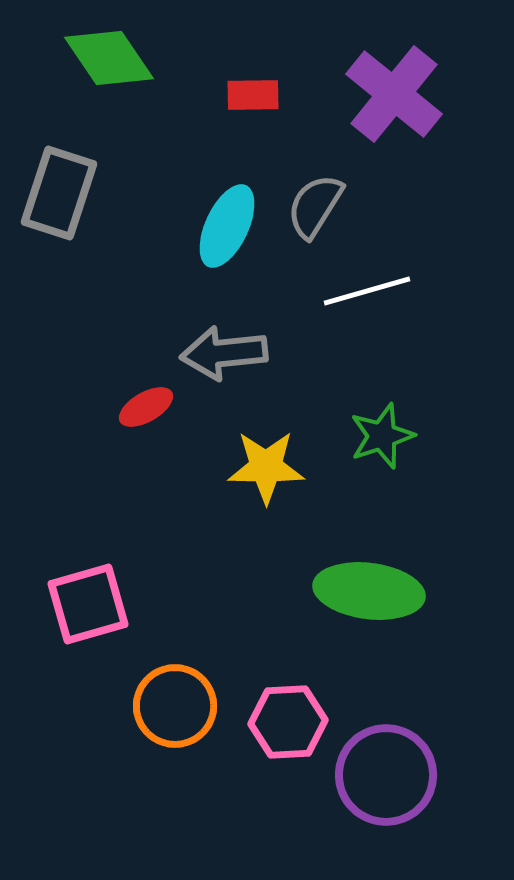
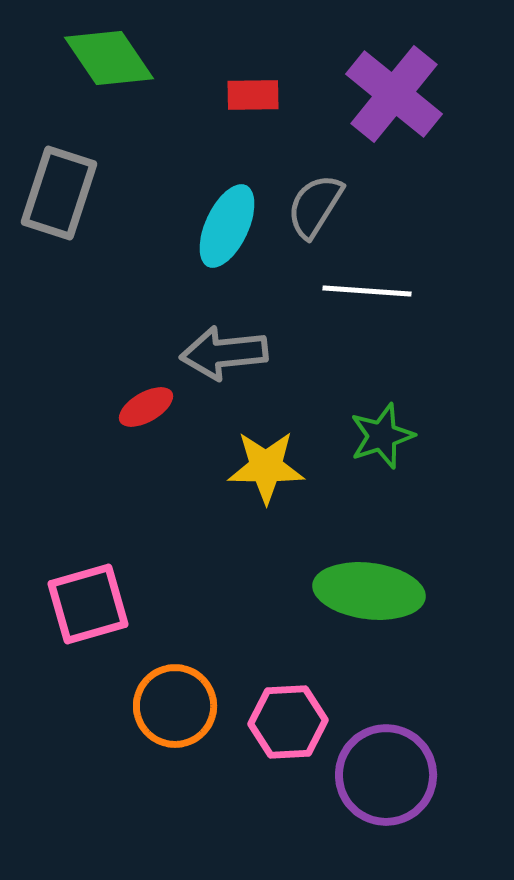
white line: rotated 20 degrees clockwise
